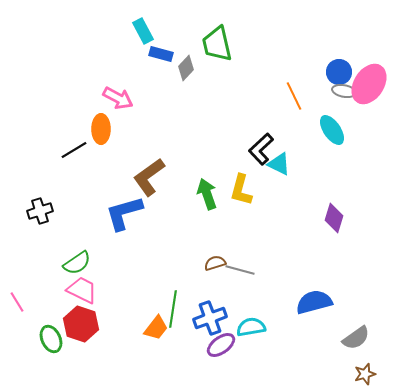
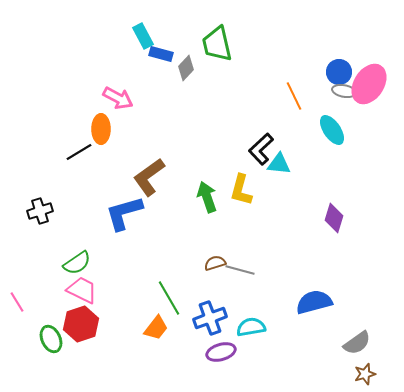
cyan rectangle: moved 5 px down
black line: moved 5 px right, 2 px down
cyan triangle: rotated 20 degrees counterclockwise
green arrow: moved 3 px down
green line: moved 4 px left, 11 px up; rotated 39 degrees counterclockwise
red hexagon: rotated 24 degrees clockwise
gray semicircle: moved 1 px right, 5 px down
purple ellipse: moved 7 px down; rotated 20 degrees clockwise
